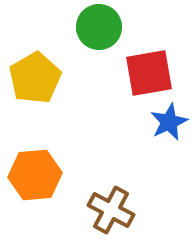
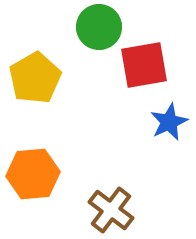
red square: moved 5 px left, 8 px up
orange hexagon: moved 2 px left, 1 px up
brown cross: rotated 9 degrees clockwise
